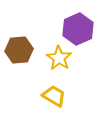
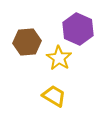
purple hexagon: rotated 12 degrees counterclockwise
brown hexagon: moved 8 px right, 8 px up
